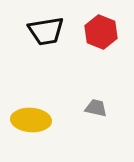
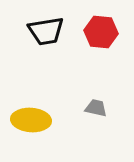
red hexagon: rotated 16 degrees counterclockwise
